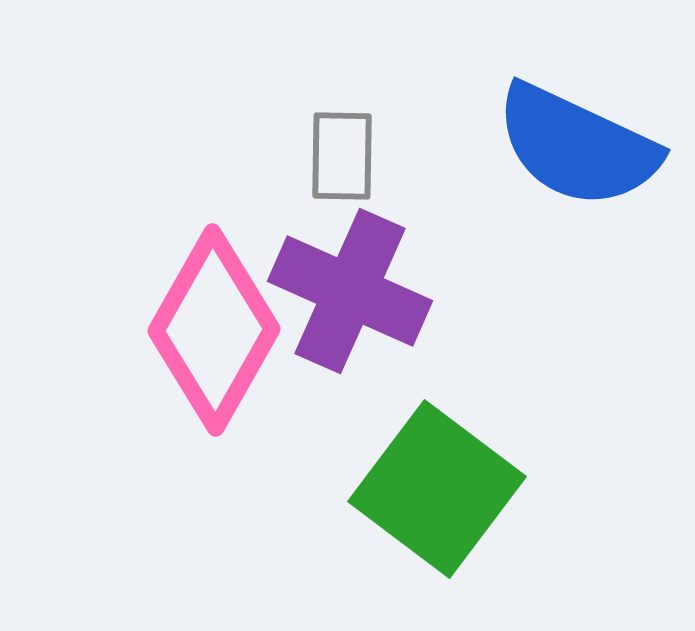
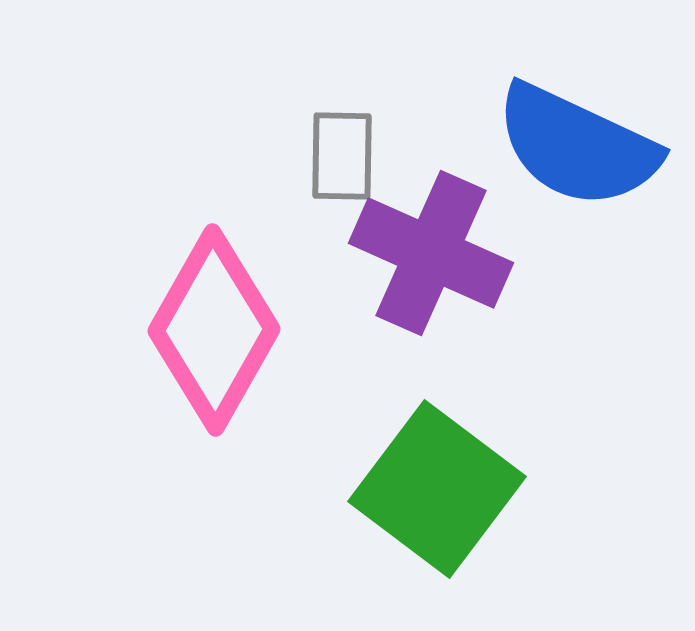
purple cross: moved 81 px right, 38 px up
